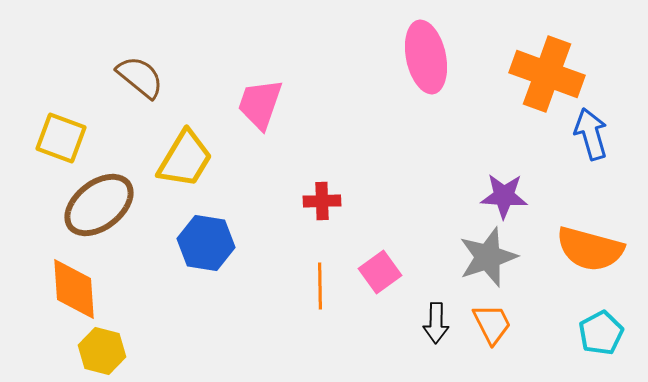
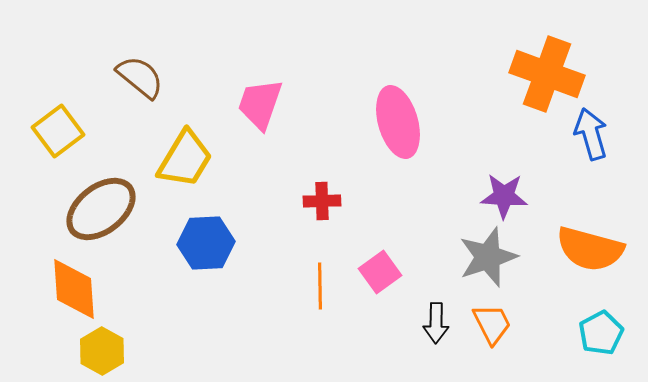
pink ellipse: moved 28 px left, 65 px down; rotated 4 degrees counterclockwise
yellow square: moved 3 px left, 7 px up; rotated 33 degrees clockwise
brown ellipse: moved 2 px right, 4 px down
blue hexagon: rotated 12 degrees counterclockwise
yellow hexagon: rotated 15 degrees clockwise
